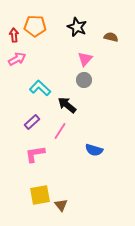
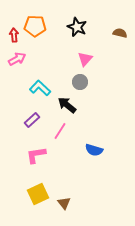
brown semicircle: moved 9 px right, 4 px up
gray circle: moved 4 px left, 2 px down
purple rectangle: moved 2 px up
pink L-shape: moved 1 px right, 1 px down
yellow square: moved 2 px left, 1 px up; rotated 15 degrees counterclockwise
brown triangle: moved 3 px right, 2 px up
